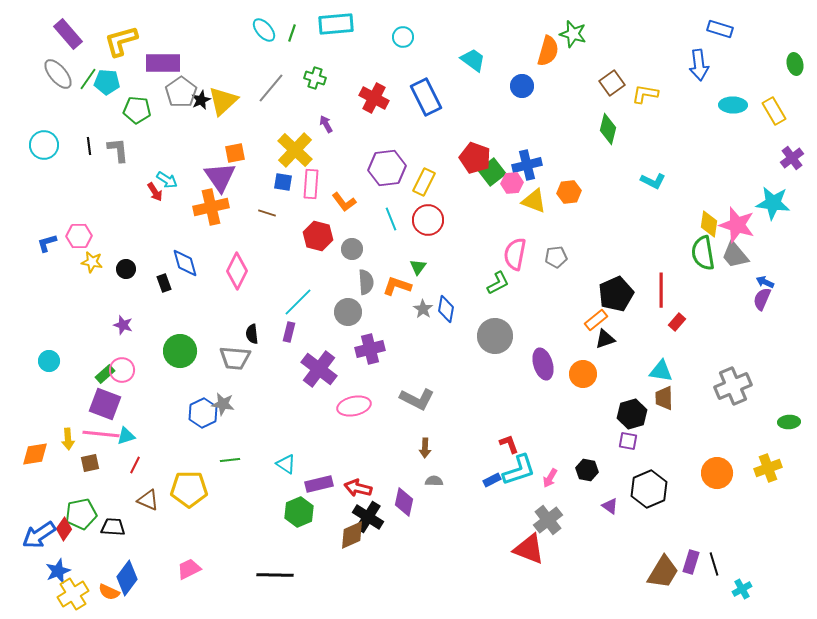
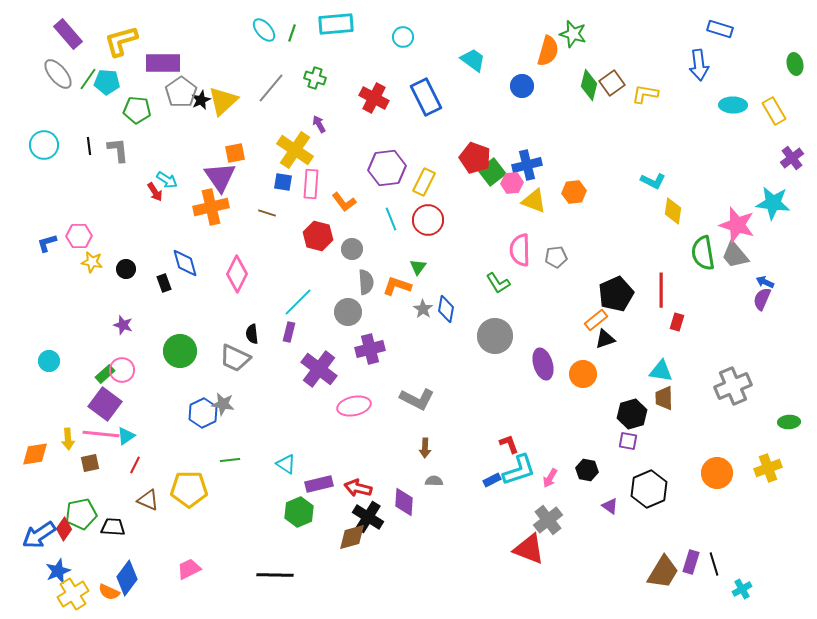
purple arrow at (326, 124): moved 7 px left
green diamond at (608, 129): moved 19 px left, 44 px up
yellow cross at (295, 150): rotated 9 degrees counterclockwise
orange hexagon at (569, 192): moved 5 px right
yellow diamond at (709, 224): moved 36 px left, 13 px up
pink semicircle at (515, 254): moved 5 px right, 4 px up; rotated 12 degrees counterclockwise
pink diamond at (237, 271): moved 3 px down
green L-shape at (498, 283): rotated 85 degrees clockwise
red rectangle at (677, 322): rotated 24 degrees counterclockwise
gray trapezoid at (235, 358): rotated 20 degrees clockwise
purple square at (105, 404): rotated 16 degrees clockwise
cyan triangle at (126, 436): rotated 18 degrees counterclockwise
purple diamond at (404, 502): rotated 8 degrees counterclockwise
brown diamond at (352, 535): moved 2 px down; rotated 8 degrees clockwise
